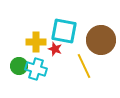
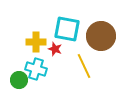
cyan square: moved 3 px right, 2 px up
brown circle: moved 4 px up
green circle: moved 14 px down
